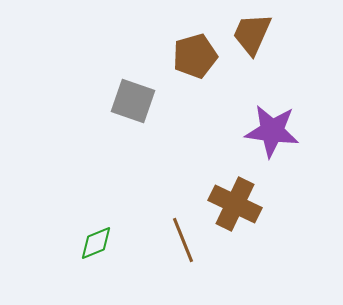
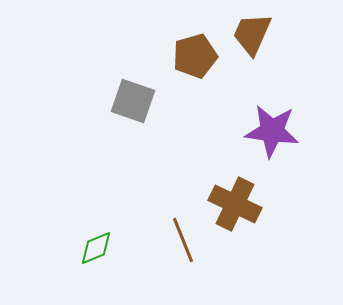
green diamond: moved 5 px down
